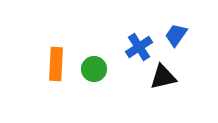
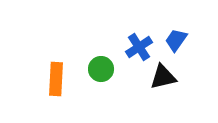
blue trapezoid: moved 5 px down
orange rectangle: moved 15 px down
green circle: moved 7 px right
